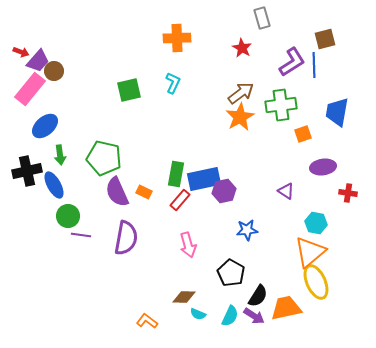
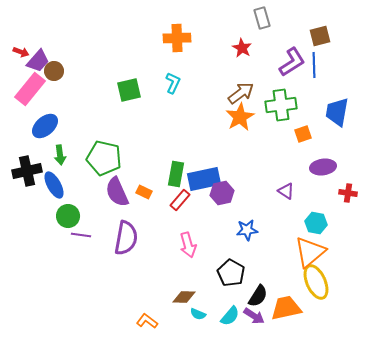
brown square at (325, 39): moved 5 px left, 3 px up
purple hexagon at (224, 191): moved 2 px left, 2 px down
cyan semicircle at (230, 316): rotated 15 degrees clockwise
